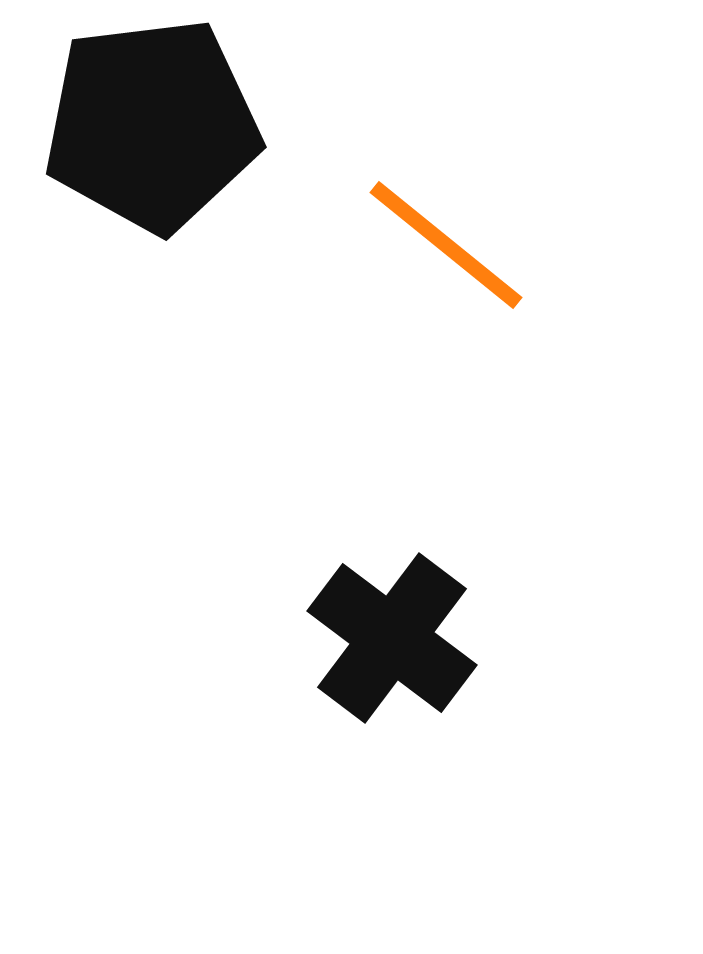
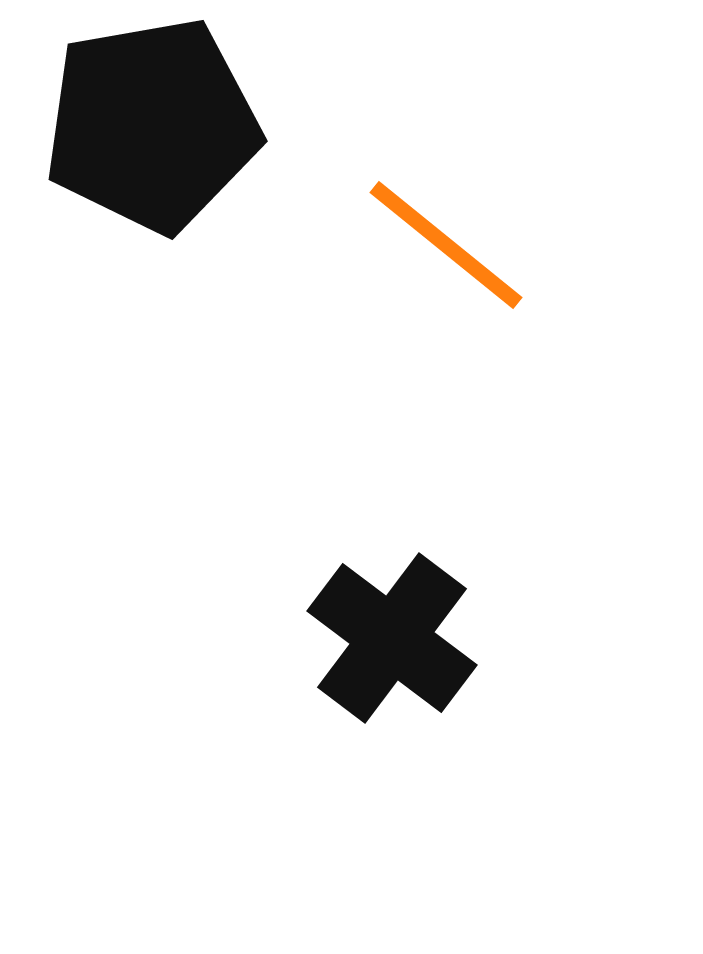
black pentagon: rotated 3 degrees counterclockwise
